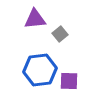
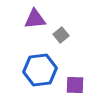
gray square: moved 1 px right, 1 px down
purple square: moved 6 px right, 4 px down
